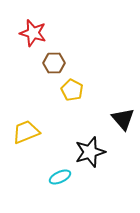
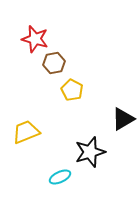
red star: moved 2 px right, 6 px down
brown hexagon: rotated 10 degrees counterclockwise
black triangle: rotated 40 degrees clockwise
